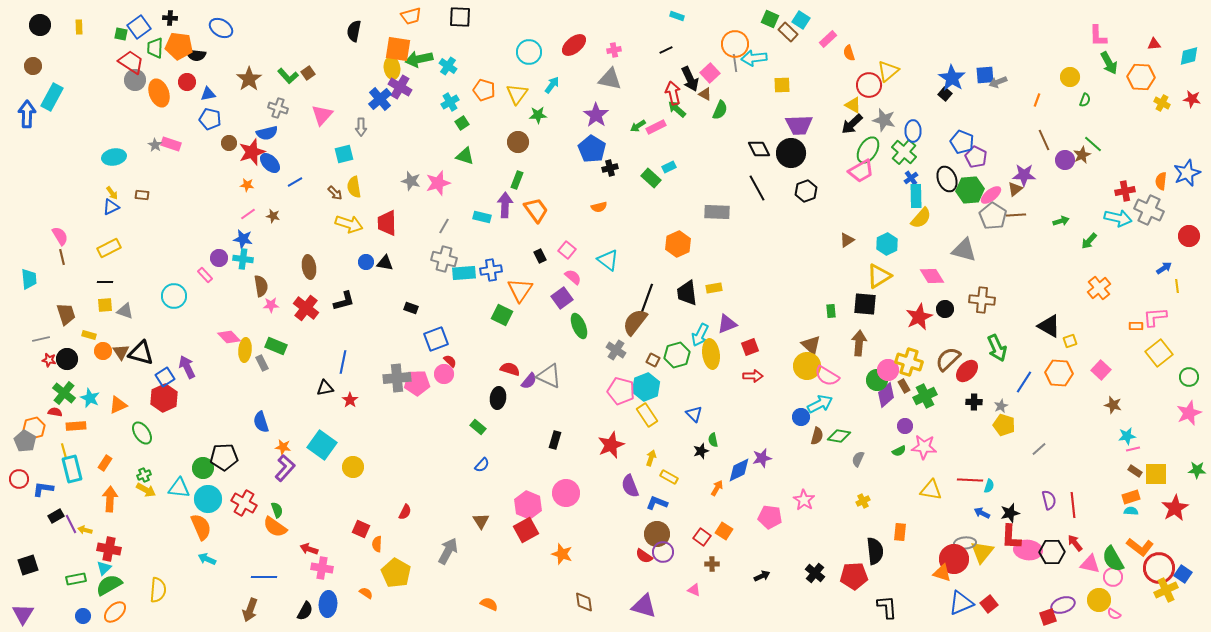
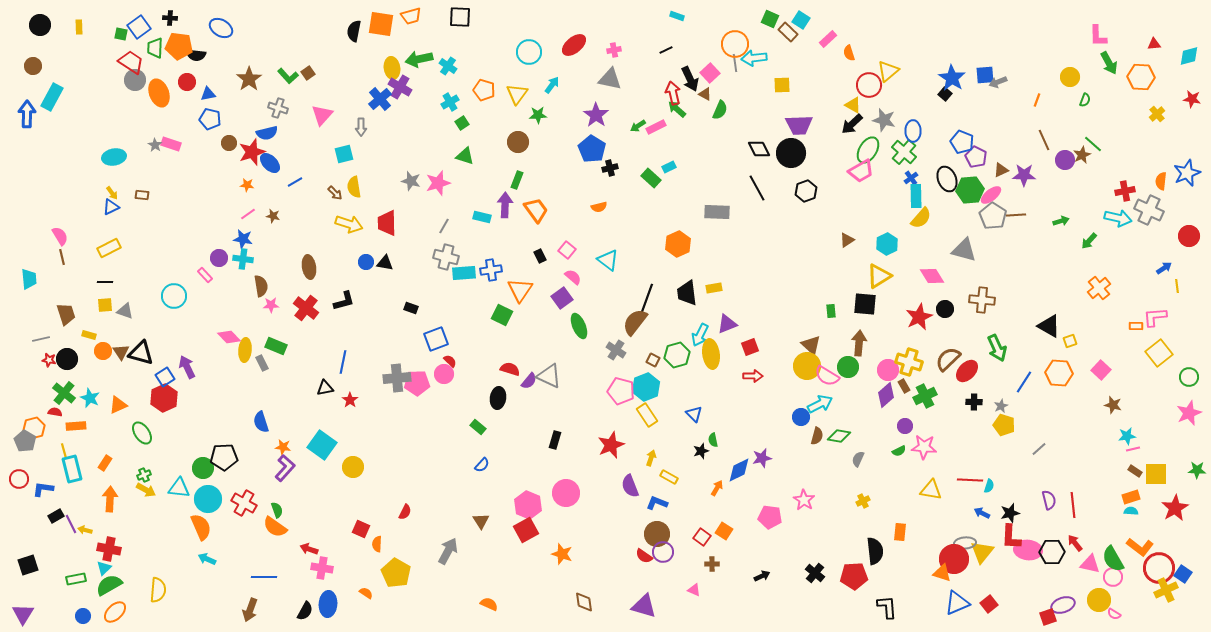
orange square at (398, 49): moved 17 px left, 25 px up
yellow cross at (1162, 103): moved 5 px left, 11 px down; rotated 21 degrees clockwise
brown triangle at (1015, 189): moved 14 px left, 19 px up; rotated 14 degrees clockwise
gray cross at (444, 259): moved 2 px right, 2 px up
green circle at (877, 380): moved 29 px left, 13 px up
blue triangle at (961, 603): moved 4 px left
